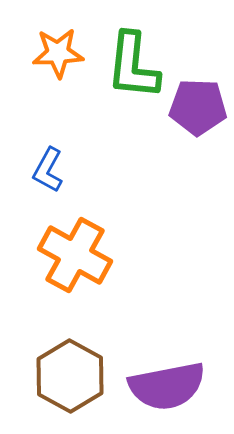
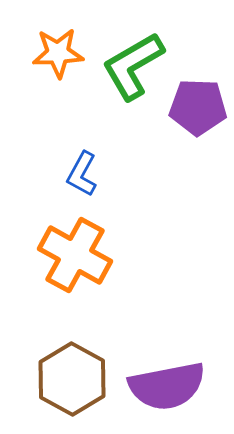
green L-shape: rotated 54 degrees clockwise
blue L-shape: moved 34 px right, 4 px down
brown hexagon: moved 2 px right, 3 px down
